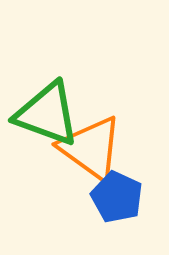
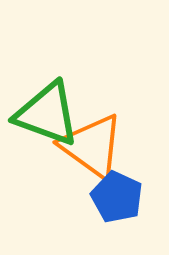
orange triangle: moved 1 px right, 2 px up
